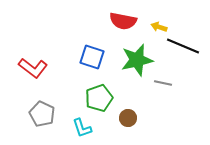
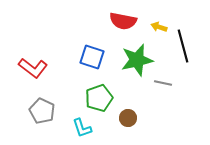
black line: rotated 52 degrees clockwise
gray pentagon: moved 3 px up
